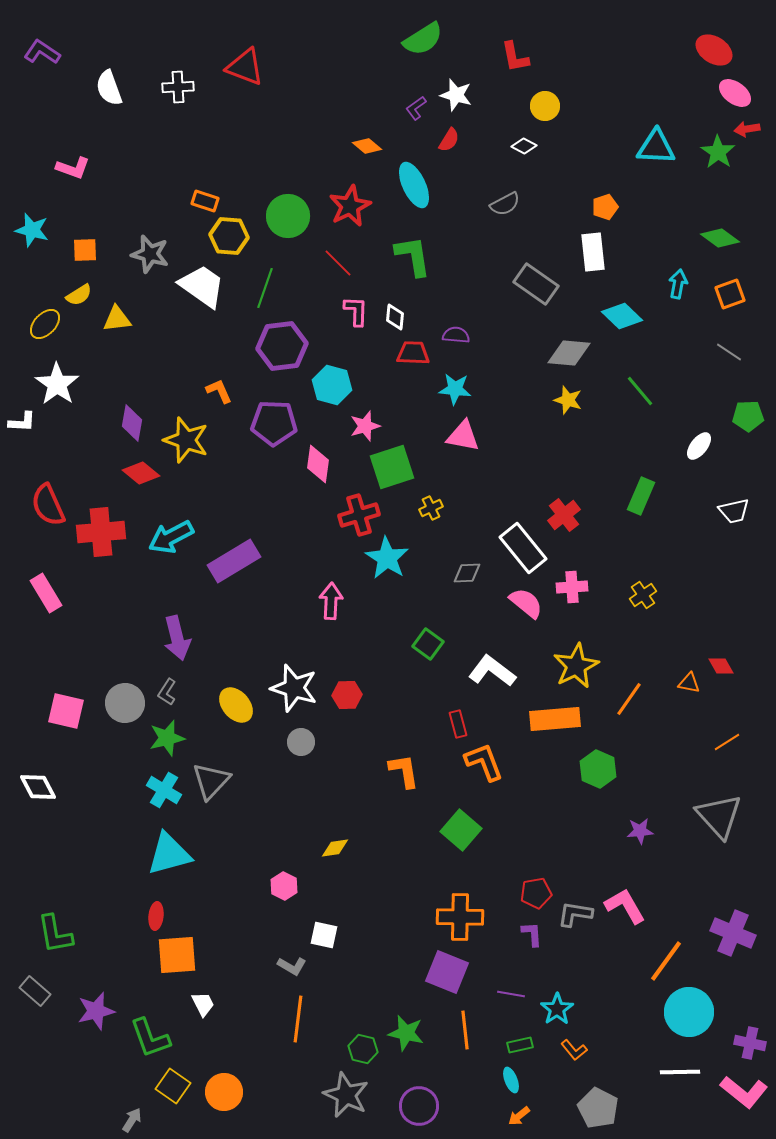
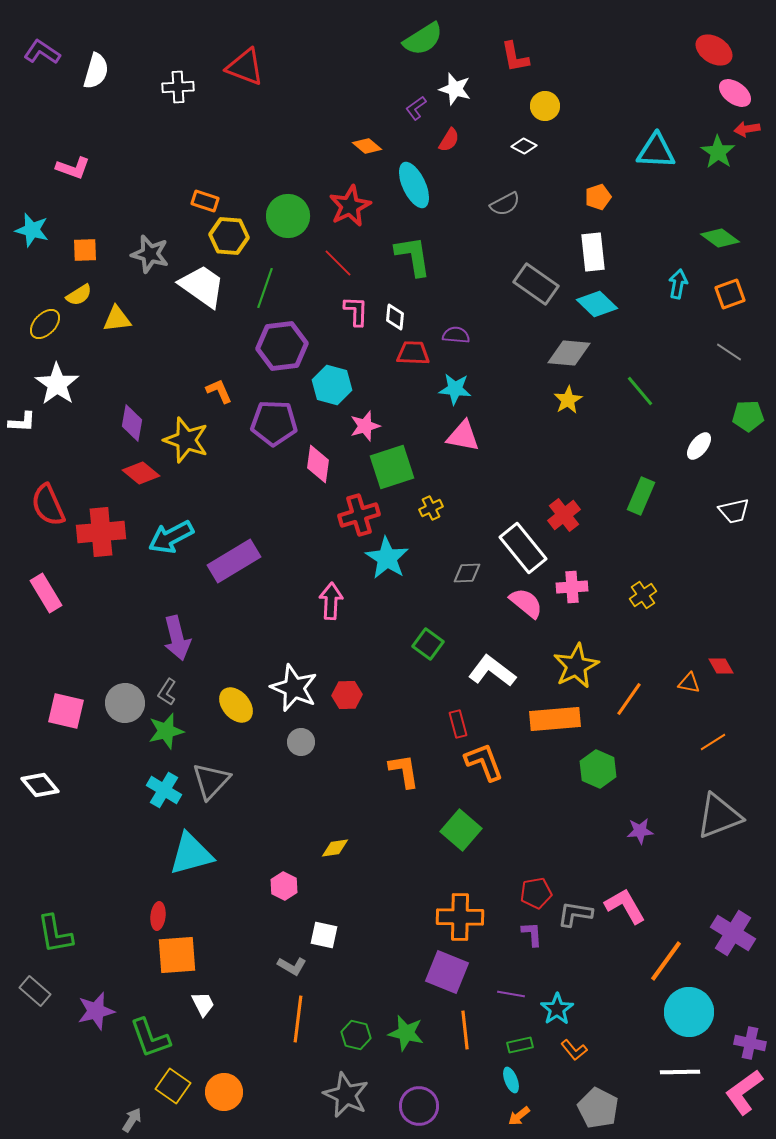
white semicircle at (109, 88): moved 13 px left, 17 px up; rotated 144 degrees counterclockwise
white star at (456, 95): moved 1 px left, 6 px up
cyan triangle at (656, 147): moved 4 px down
orange pentagon at (605, 207): moved 7 px left, 10 px up
cyan diamond at (622, 316): moved 25 px left, 12 px up
yellow star at (568, 400): rotated 24 degrees clockwise
white star at (294, 688): rotated 6 degrees clockwise
green star at (167, 738): moved 1 px left, 7 px up
orange line at (727, 742): moved 14 px left
white diamond at (38, 787): moved 2 px right, 2 px up; rotated 12 degrees counterclockwise
gray triangle at (719, 816): rotated 51 degrees clockwise
cyan triangle at (169, 854): moved 22 px right
red ellipse at (156, 916): moved 2 px right
purple cross at (733, 933): rotated 9 degrees clockwise
green hexagon at (363, 1049): moved 7 px left, 14 px up
pink L-shape at (744, 1092): rotated 105 degrees clockwise
